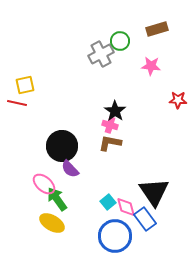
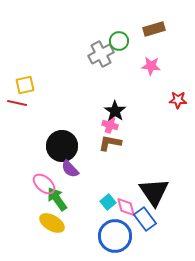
brown rectangle: moved 3 px left
green circle: moved 1 px left
